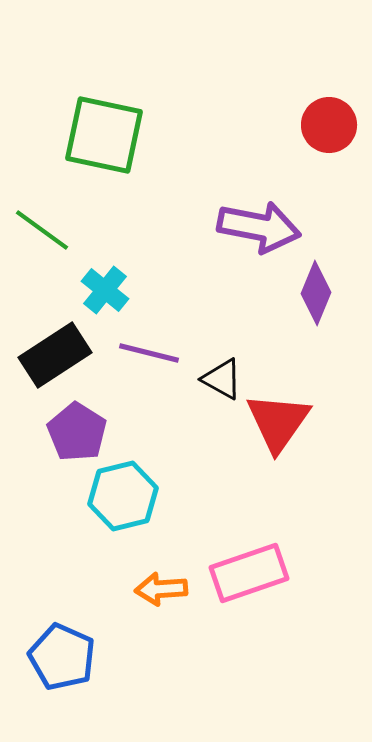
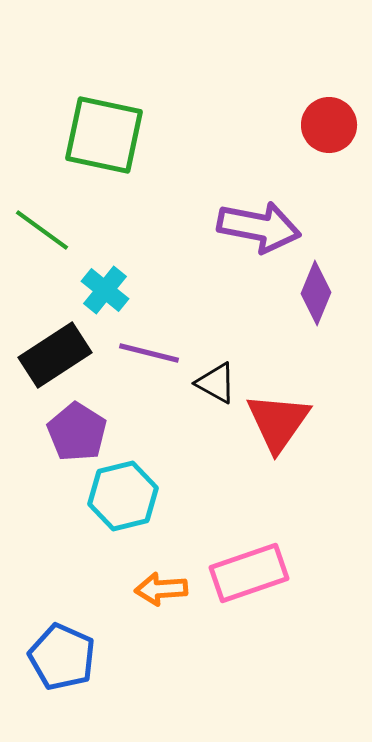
black triangle: moved 6 px left, 4 px down
